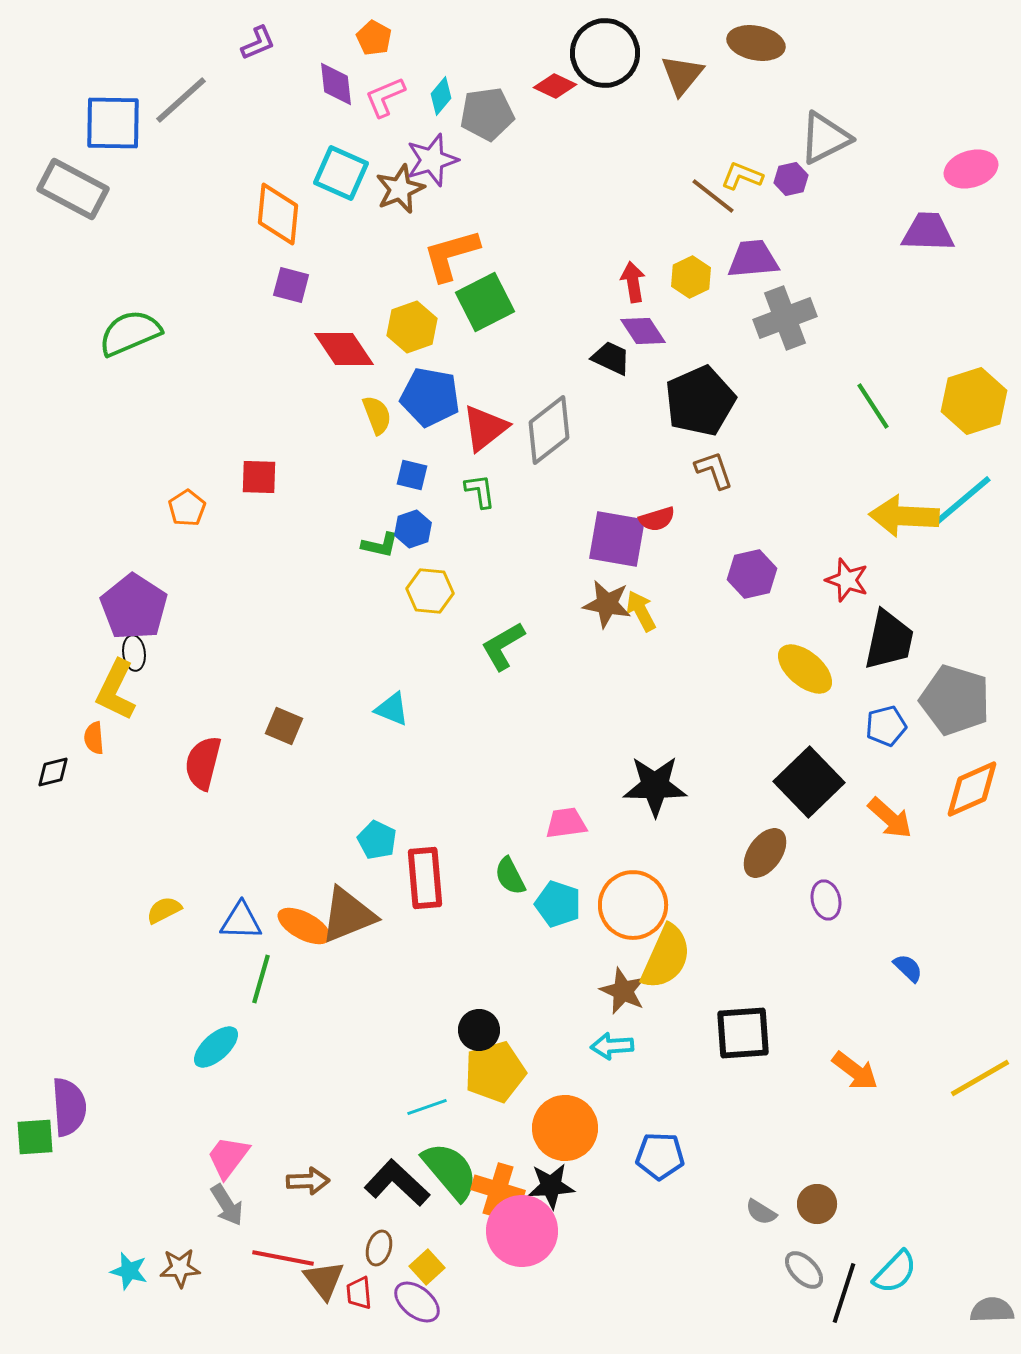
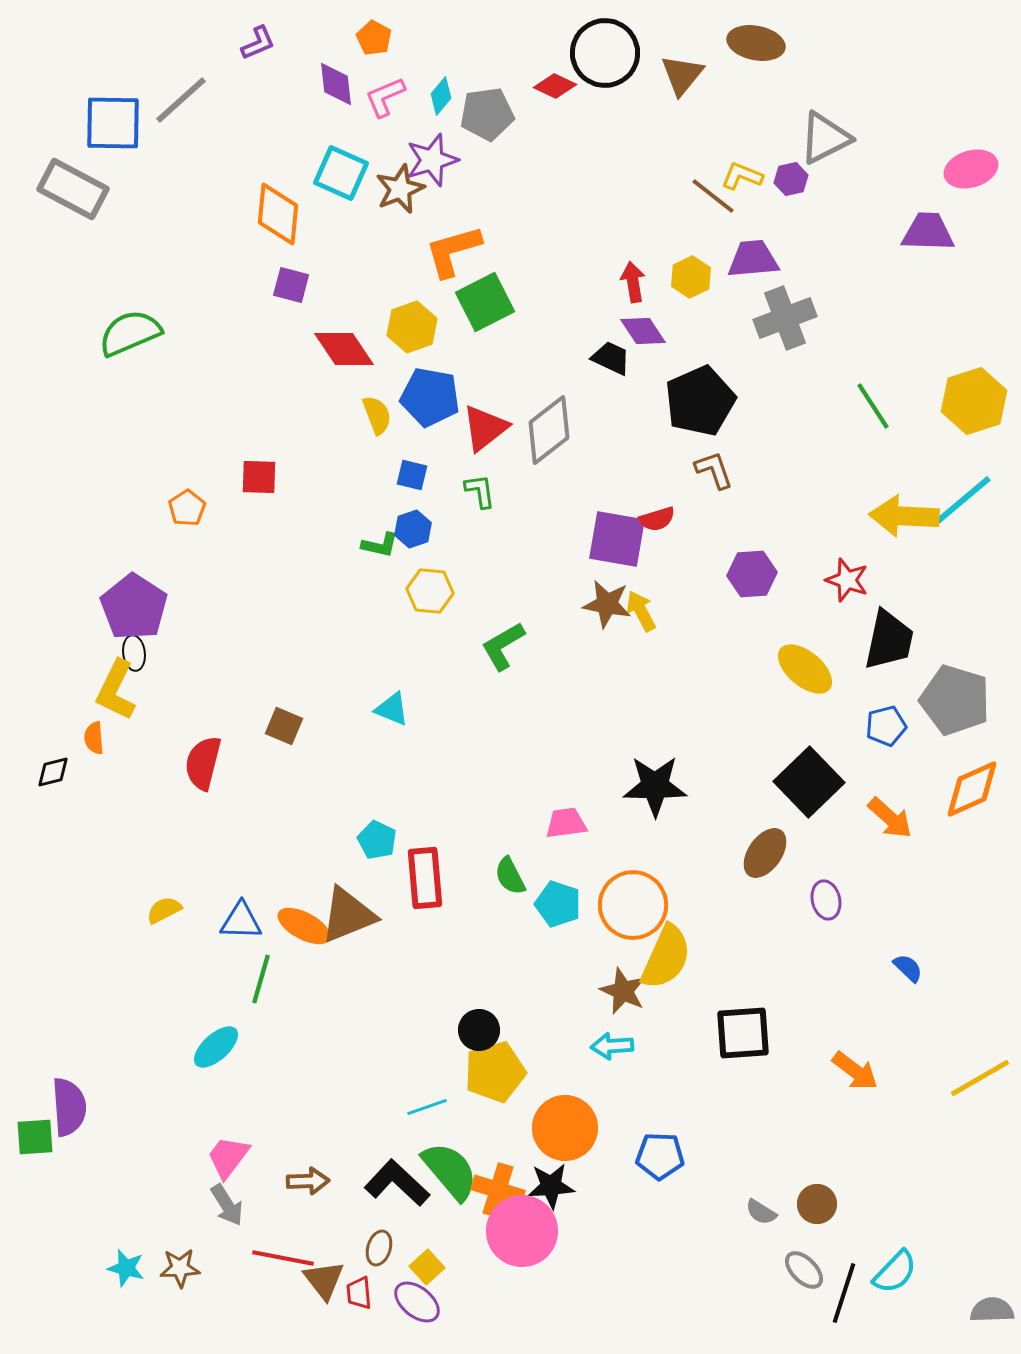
orange L-shape at (451, 255): moved 2 px right, 4 px up
purple hexagon at (752, 574): rotated 9 degrees clockwise
cyan star at (129, 1271): moved 3 px left, 3 px up
